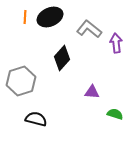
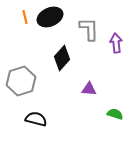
orange line: rotated 16 degrees counterclockwise
gray L-shape: rotated 50 degrees clockwise
purple triangle: moved 3 px left, 3 px up
